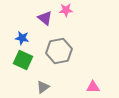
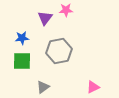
purple triangle: rotated 28 degrees clockwise
blue star: rotated 16 degrees counterclockwise
green square: moved 1 px left, 1 px down; rotated 24 degrees counterclockwise
pink triangle: rotated 24 degrees counterclockwise
